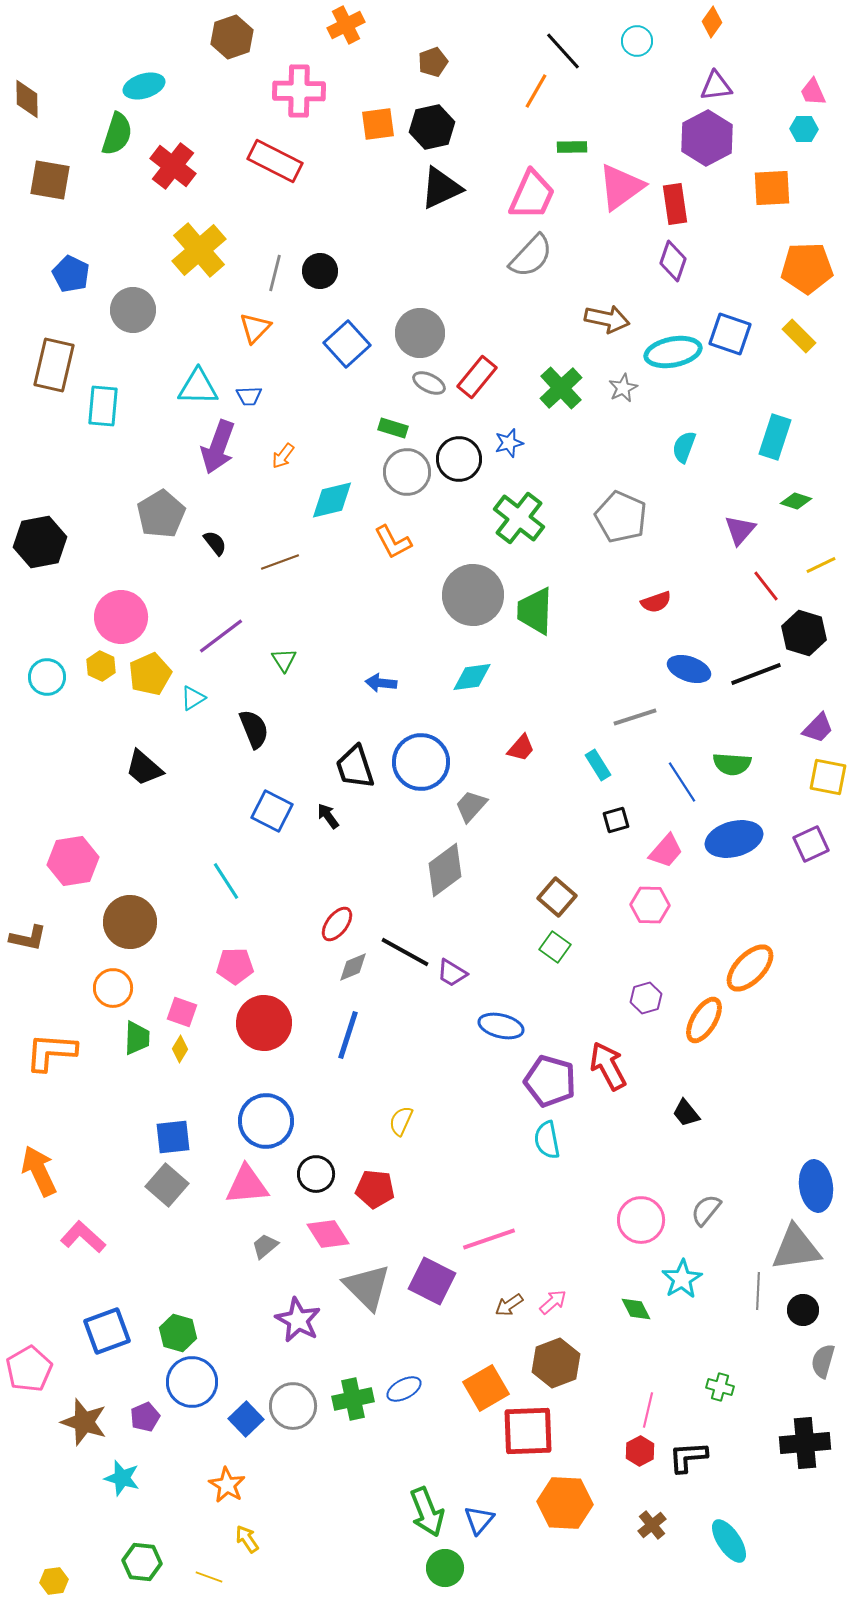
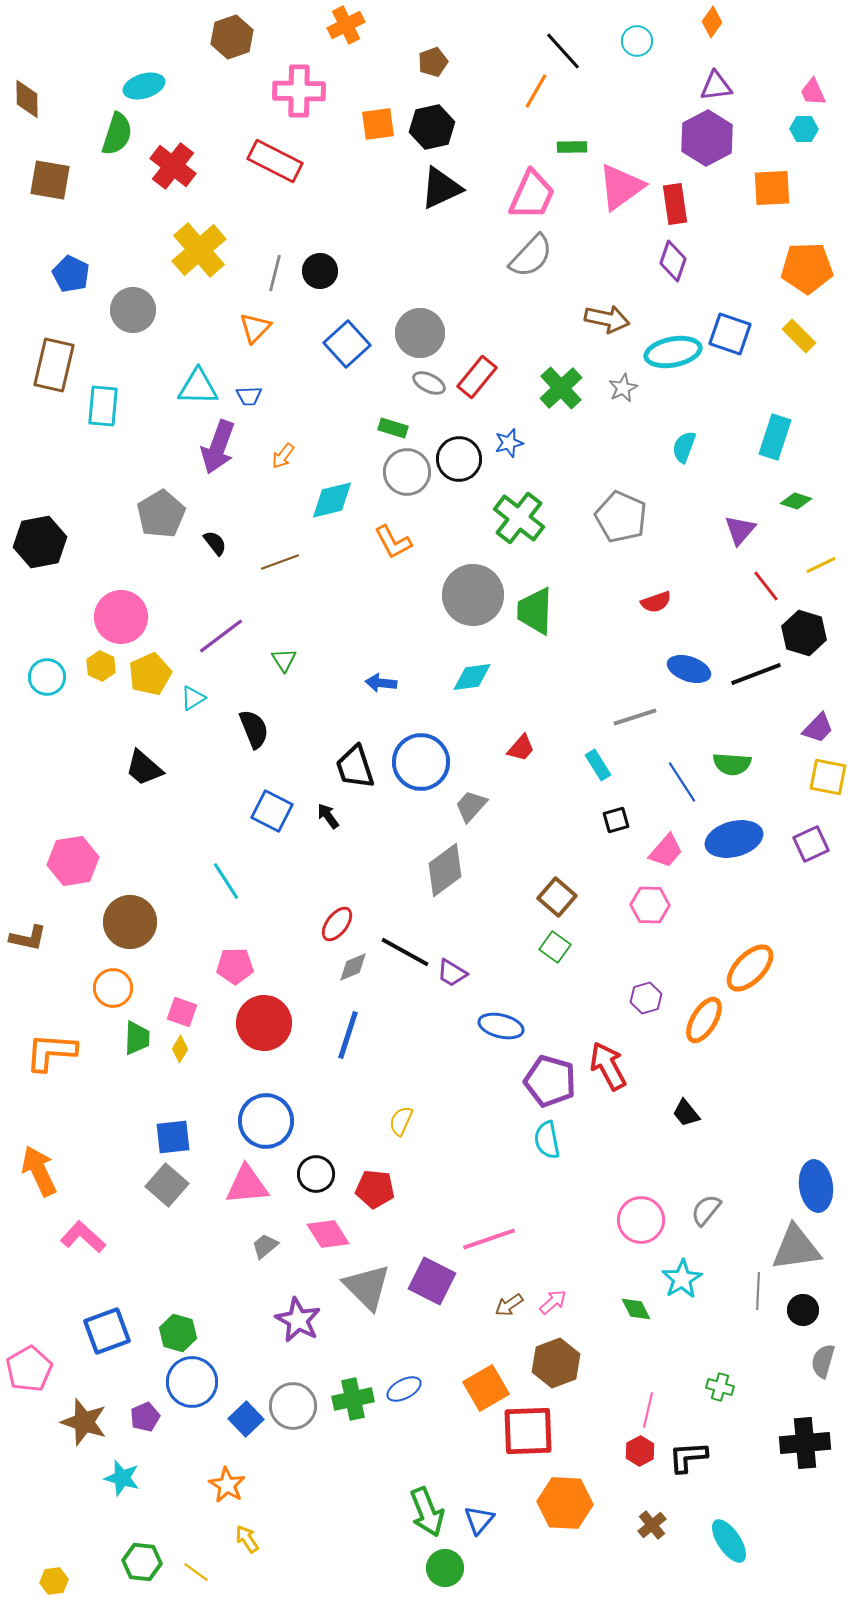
yellow line at (209, 1577): moved 13 px left, 5 px up; rotated 16 degrees clockwise
